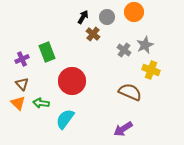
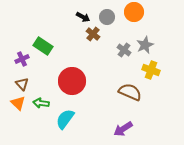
black arrow: rotated 88 degrees clockwise
green rectangle: moved 4 px left, 6 px up; rotated 36 degrees counterclockwise
